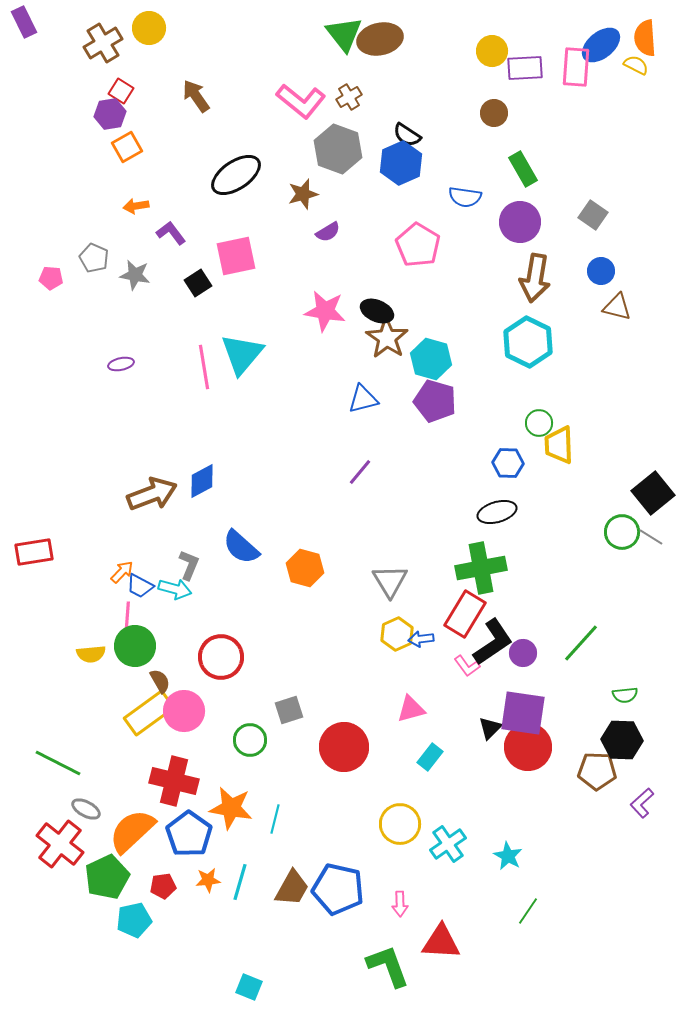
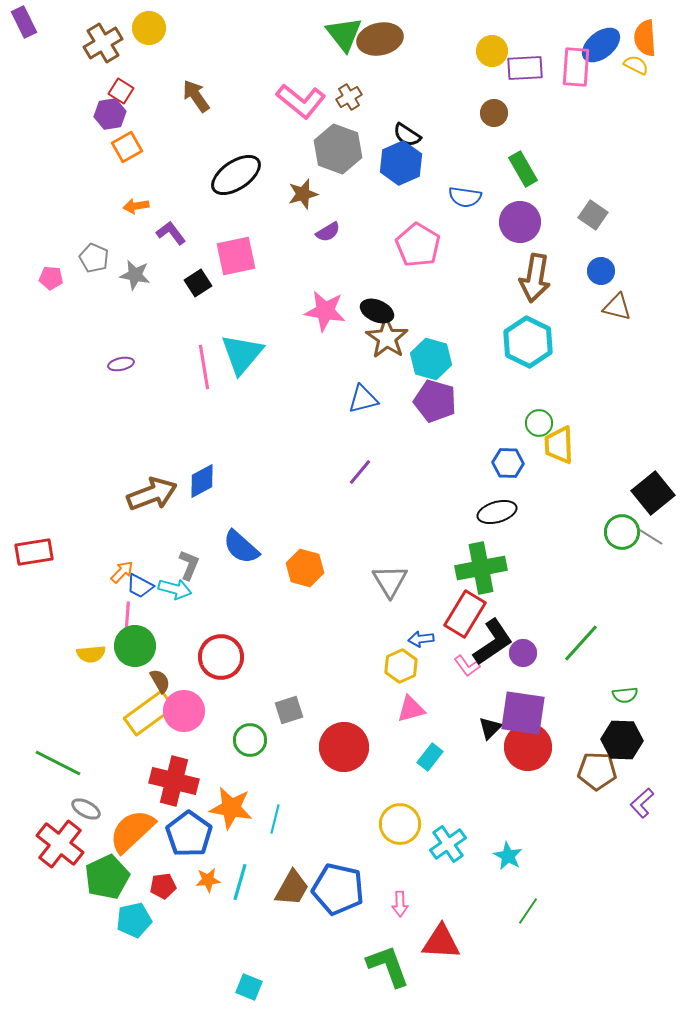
yellow hexagon at (397, 634): moved 4 px right, 32 px down
